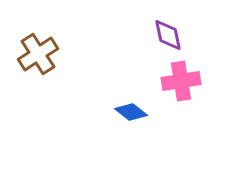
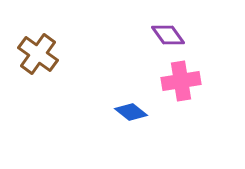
purple diamond: rotated 24 degrees counterclockwise
brown cross: rotated 21 degrees counterclockwise
